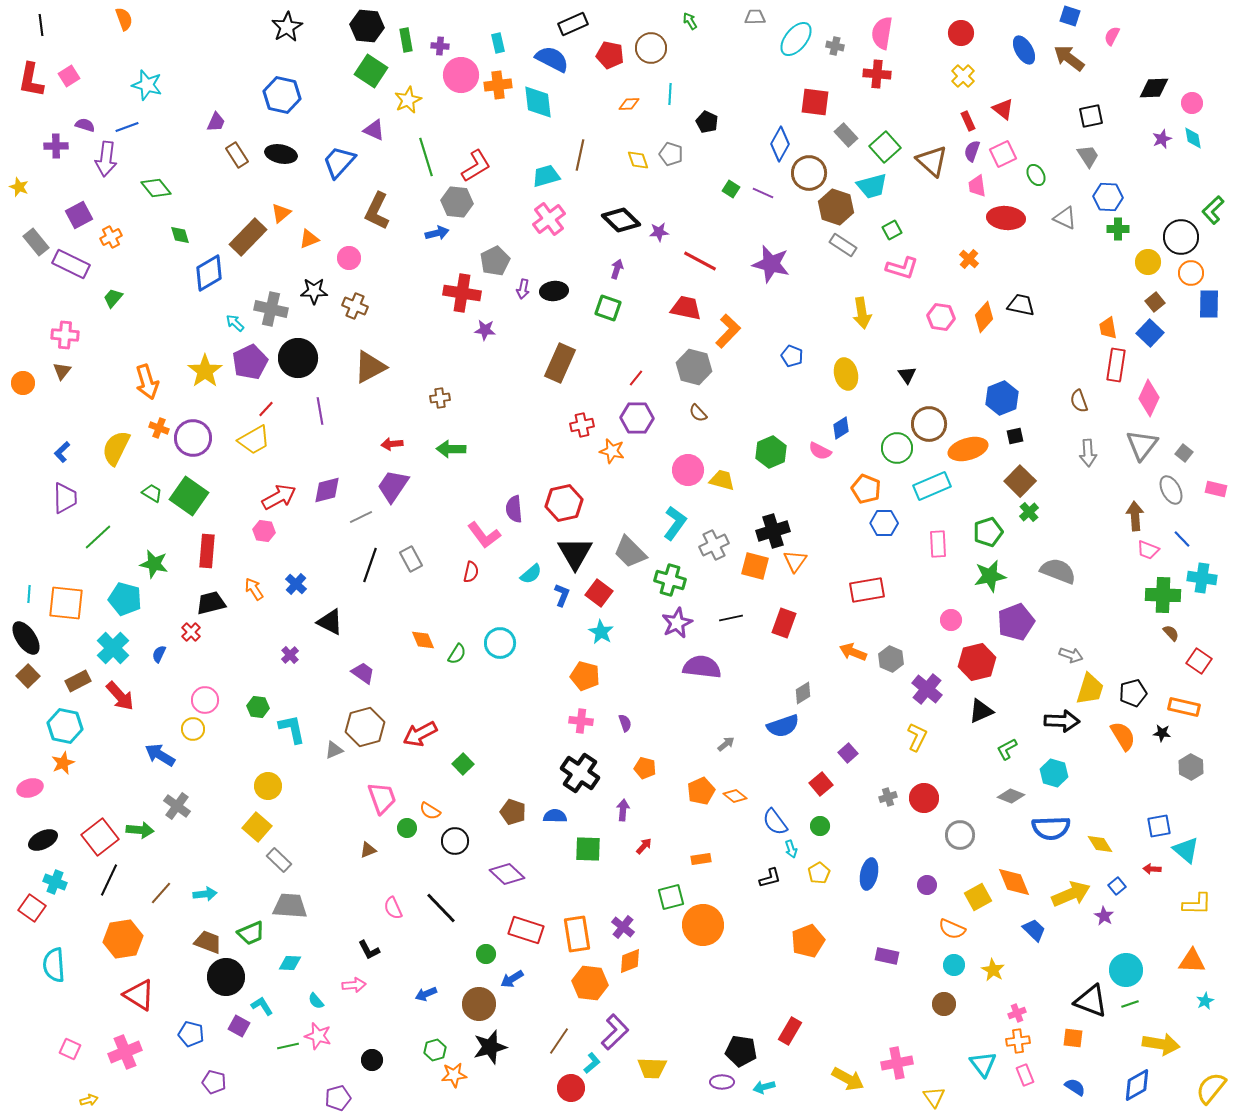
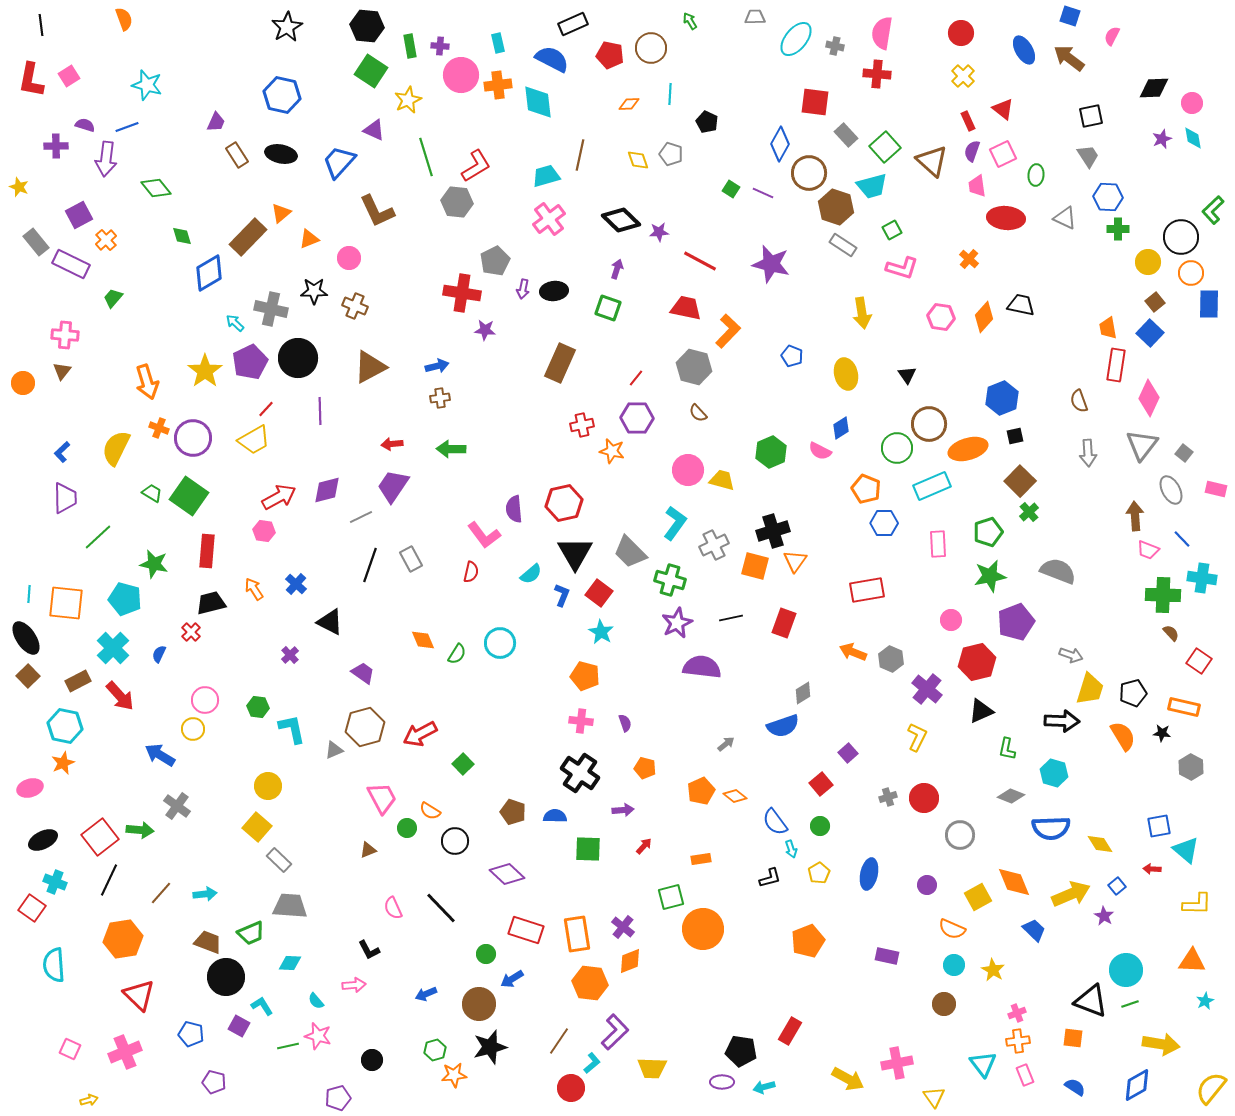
green rectangle at (406, 40): moved 4 px right, 6 px down
green ellipse at (1036, 175): rotated 35 degrees clockwise
brown L-shape at (377, 211): rotated 51 degrees counterclockwise
blue arrow at (437, 233): moved 133 px down
green diamond at (180, 235): moved 2 px right, 1 px down
orange cross at (111, 237): moved 5 px left, 3 px down; rotated 15 degrees counterclockwise
purple line at (320, 411): rotated 8 degrees clockwise
green L-shape at (1007, 749): rotated 50 degrees counterclockwise
pink trapezoid at (382, 798): rotated 8 degrees counterclockwise
purple arrow at (623, 810): rotated 80 degrees clockwise
orange circle at (703, 925): moved 4 px down
red triangle at (139, 995): rotated 12 degrees clockwise
